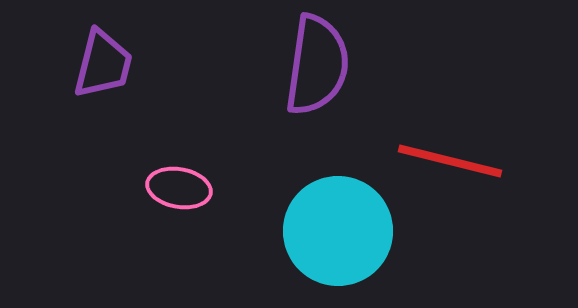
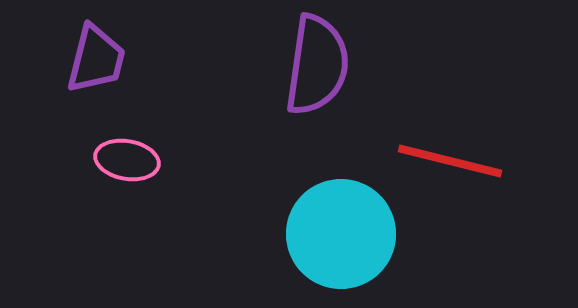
purple trapezoid: moved 7 px left, 5 px up
pink ellipse: moved 52 px left, 28 px up
cyan circle: moved 3 px right, 3 px down
